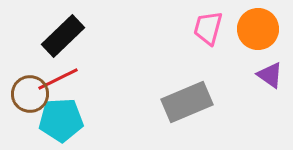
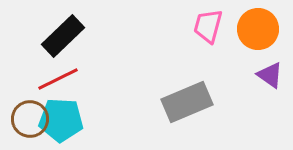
pink trapezoid: moved 2 px up
brown circle: moved 25 px down
cyan pentagon: rotated 6 degrees clockwise
